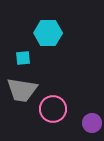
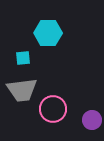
gray trapezoid: rotated 16 degrees counterclockwise
purple circle: moved 3 px up
